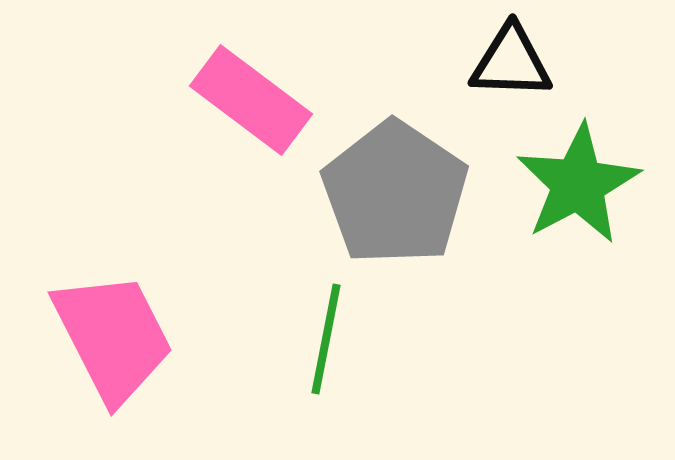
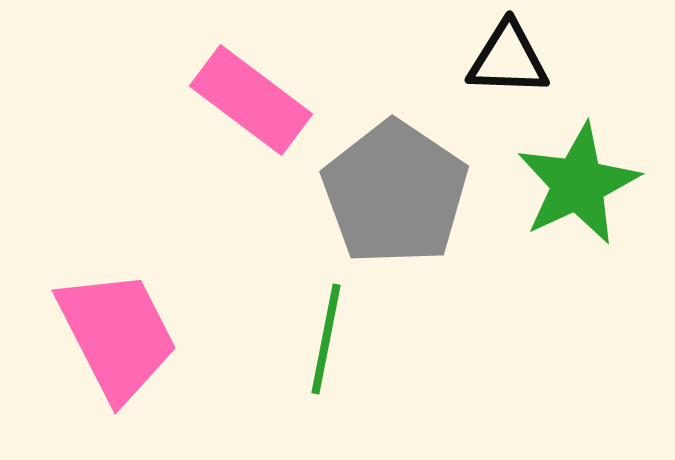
black triangle: moved 3 px left, 3 px up
green star: rotated 3 degrees clockwise
pink trapezoid: moved 4 px right, 2 px up
